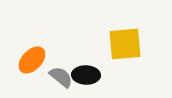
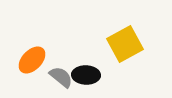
yellow square: rotated 24 degrees counterclockwise
